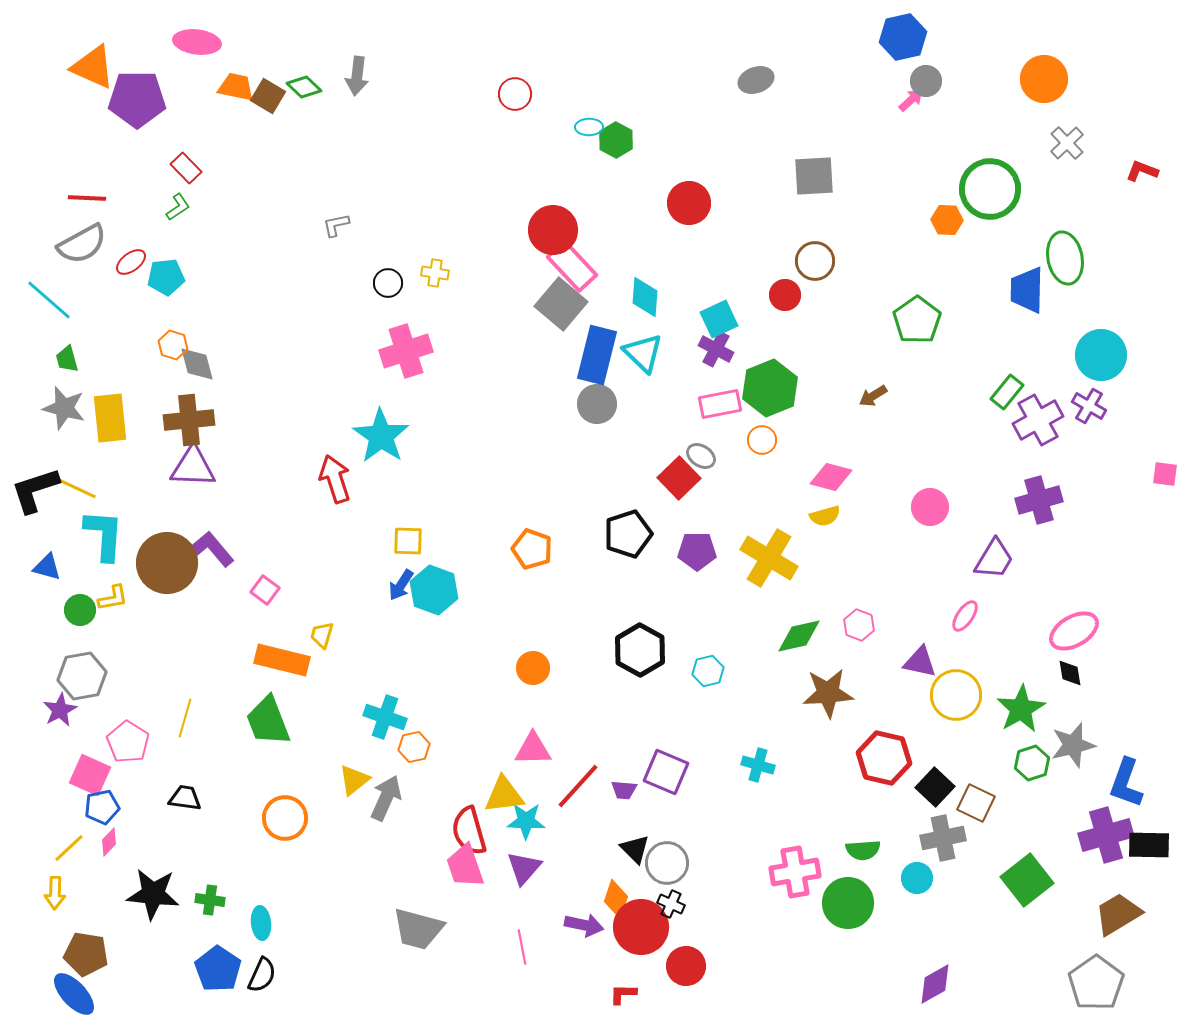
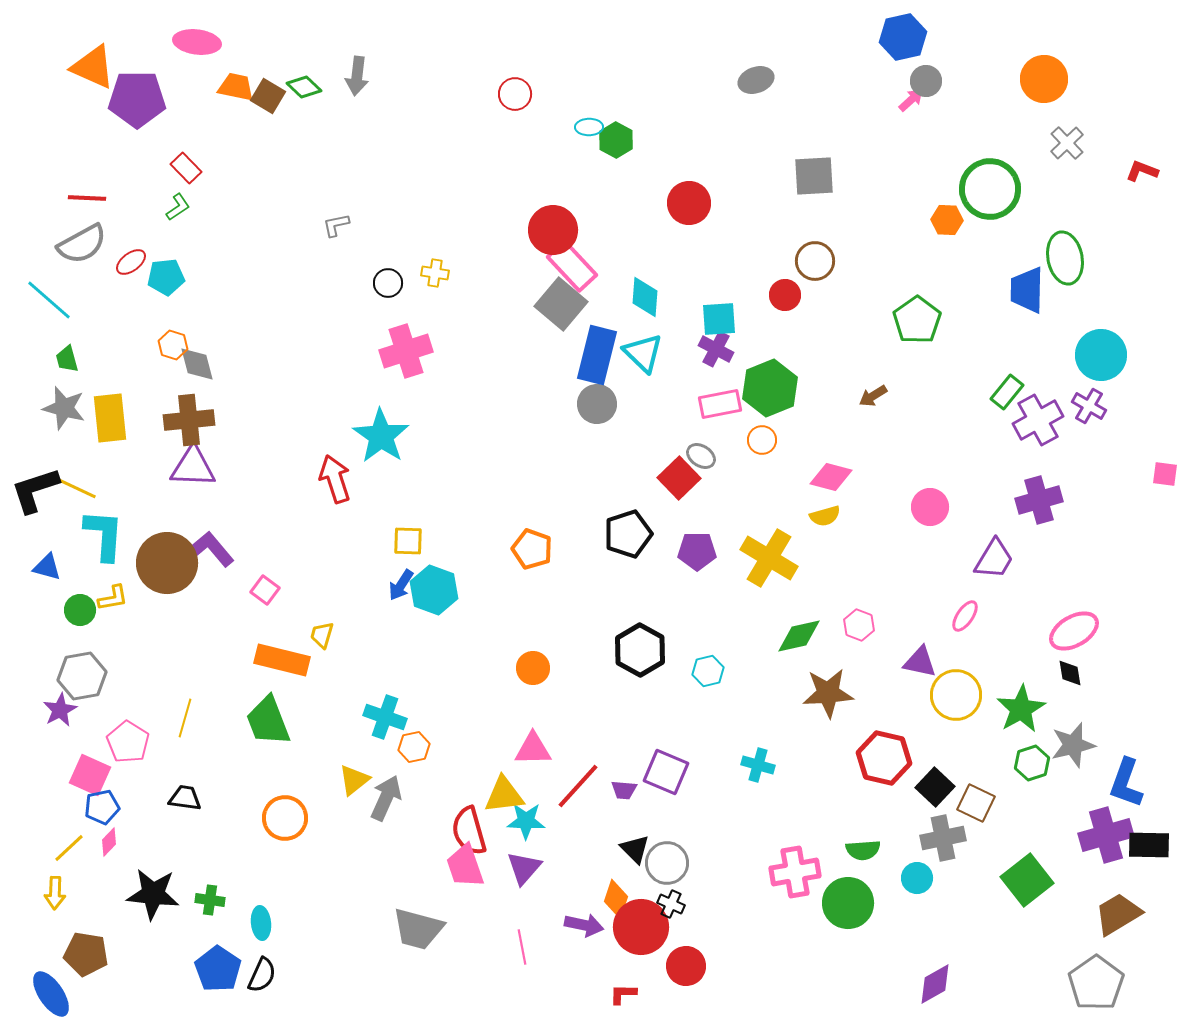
cyan square at (719, 319): rotated 21 degrees clockwise
blue ellipse at (74, 994): moved 23 px left; rotated 9 degrees clockwise
